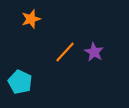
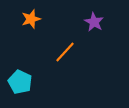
purple star: moved 30 px up
